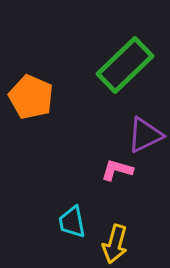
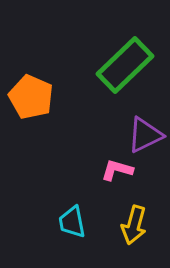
yellow arrow: moved 19 px right, 19 px up
